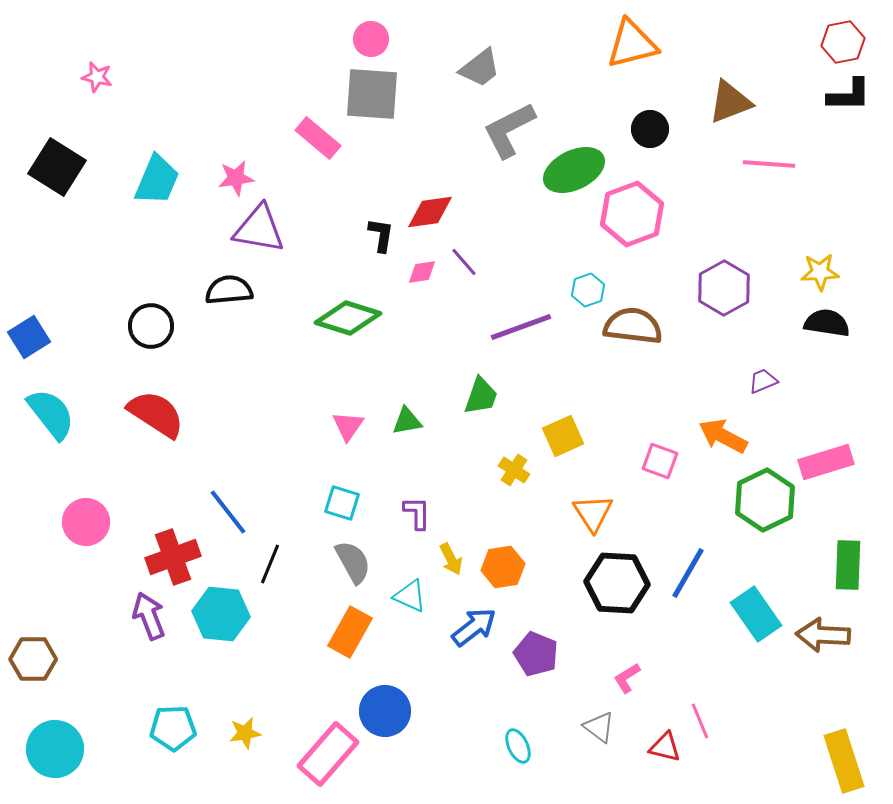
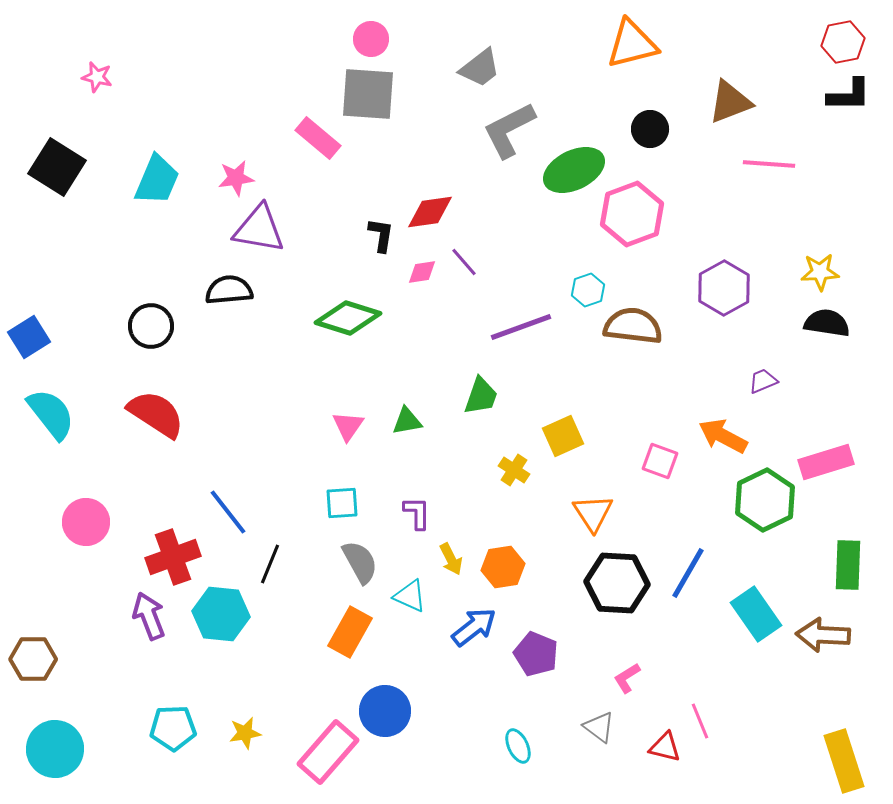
gray square at (372, 94): moved 4 px left
cyan square at (342, 503): rotated 21 degrees counterclockwise
gray semicircle at (353, 562): moved 7 px right
pink rectangle at (328, 754): moved 2 px up
